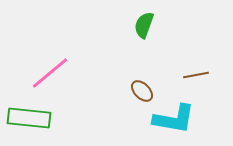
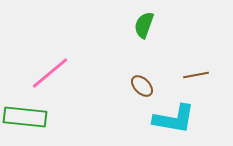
brown ellipse: moved 5 px up
green rectangle: moved 4 px left, 1 px up
